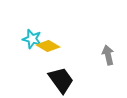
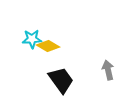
cyan star: rotated 18 degrees counterclockwise
gray arrow: moved 15 px down
